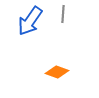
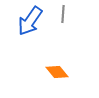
orange diamond: rotated 30 degrees clockwise
